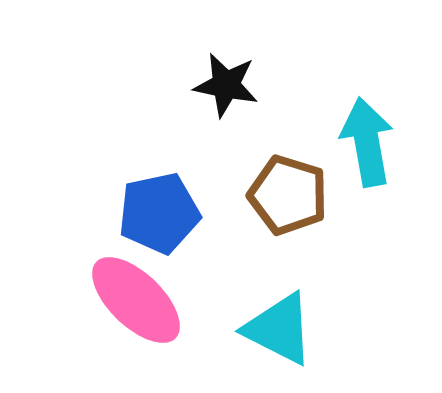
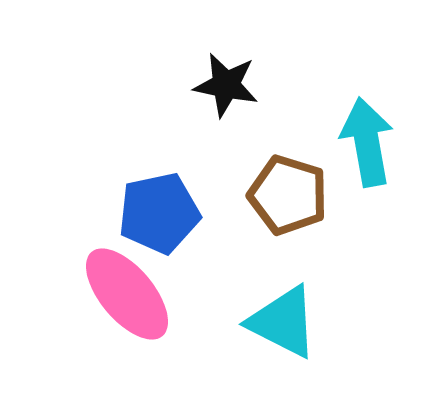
pink ellipse: moved 9 px left, 6 px up; rotated 6 degrees clockwise
cyan triangle: moved 4 px right, 7 px up
